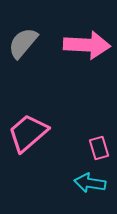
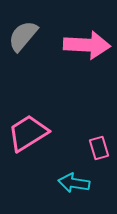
gray semicircle: moved 7 px up
pink trapezoid: rotated 9 degrees clockwise
cyan arrow: moved 16 px left
